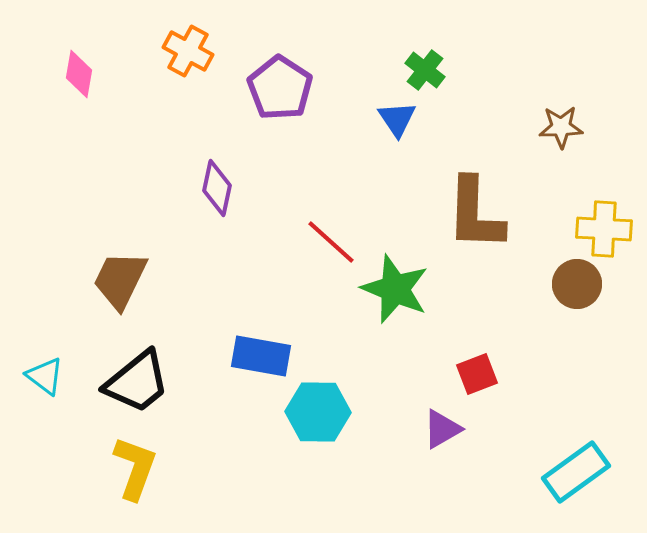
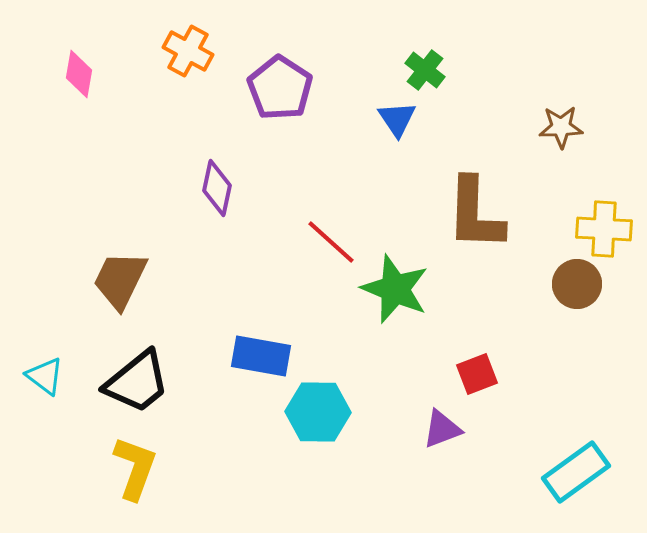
purple triangle: rotated 9 degrees clockwise
